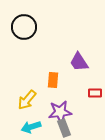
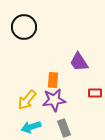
purple star: moved 6 px left, 12 px up
